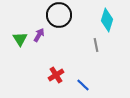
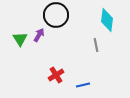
black circle: moved 3 px left
cyan diamond: rotated 10 degrees counterclockwise
blue line: rotated 56 degrees counterclockwise
